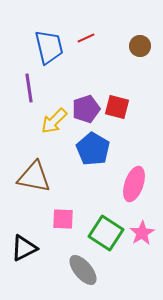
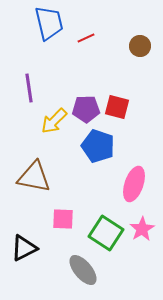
blue trapezoid: moved 24 px up
purple pentagon: rotated 16 degrees clockwise
blue pentagon: moved 5 px right, 3 px up; rotated 12 degrees counterclockwise
pink star: moved 4 px up
